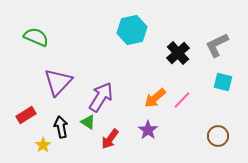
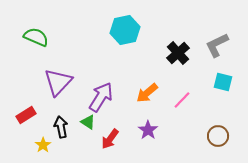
cyan hexagon: moved 7 px left
orange arrow: moved 8 px left, 5 px up
